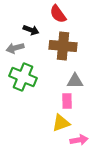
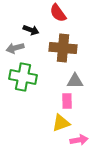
red semicircle: moved 1 px up
brown cross: moved 2 px down
green cross: rotated 12 degrees counterclockwise
